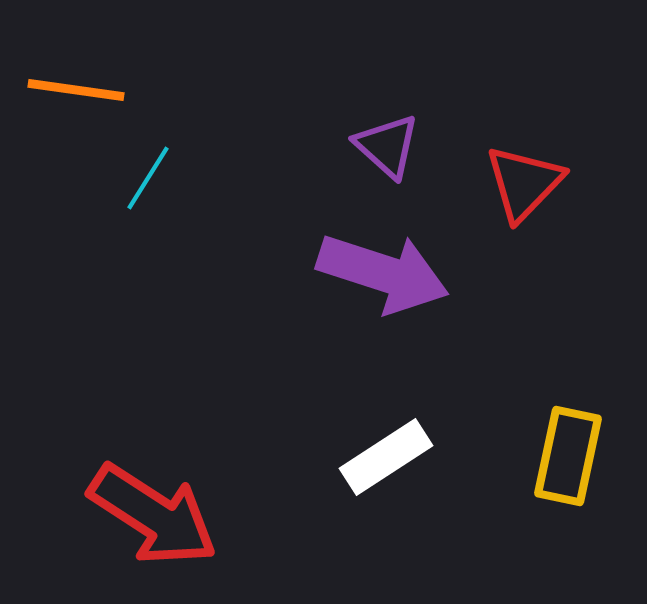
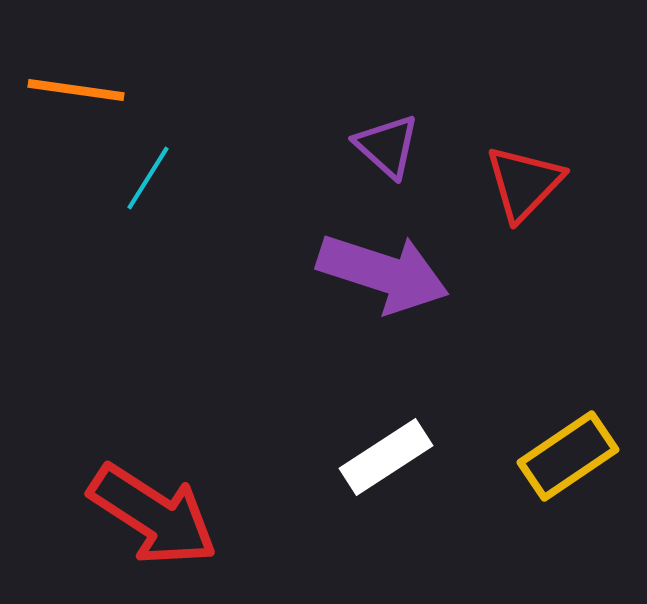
yellow rectangle: rotated 44 degrees clockwise
